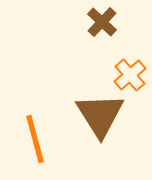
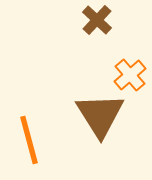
brown cross: moved 5 px left, 2 px up
orange line: moved 6 px left, 1 px down
